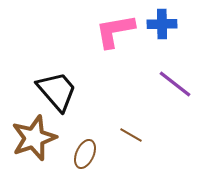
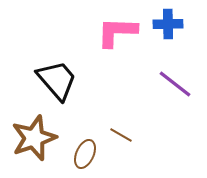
blue cross: moved 6 px right
pink L-shape: moved 2 px right, 1 px down; rotated 12 degrees clockwise
black trapezoid: moved 11 px up
brown line: moved 10 px left
